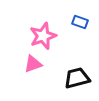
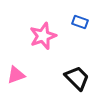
pink triangle: moved 17 px left, 11 px down
black trapezoid: rotated 60 degrees clockwise
